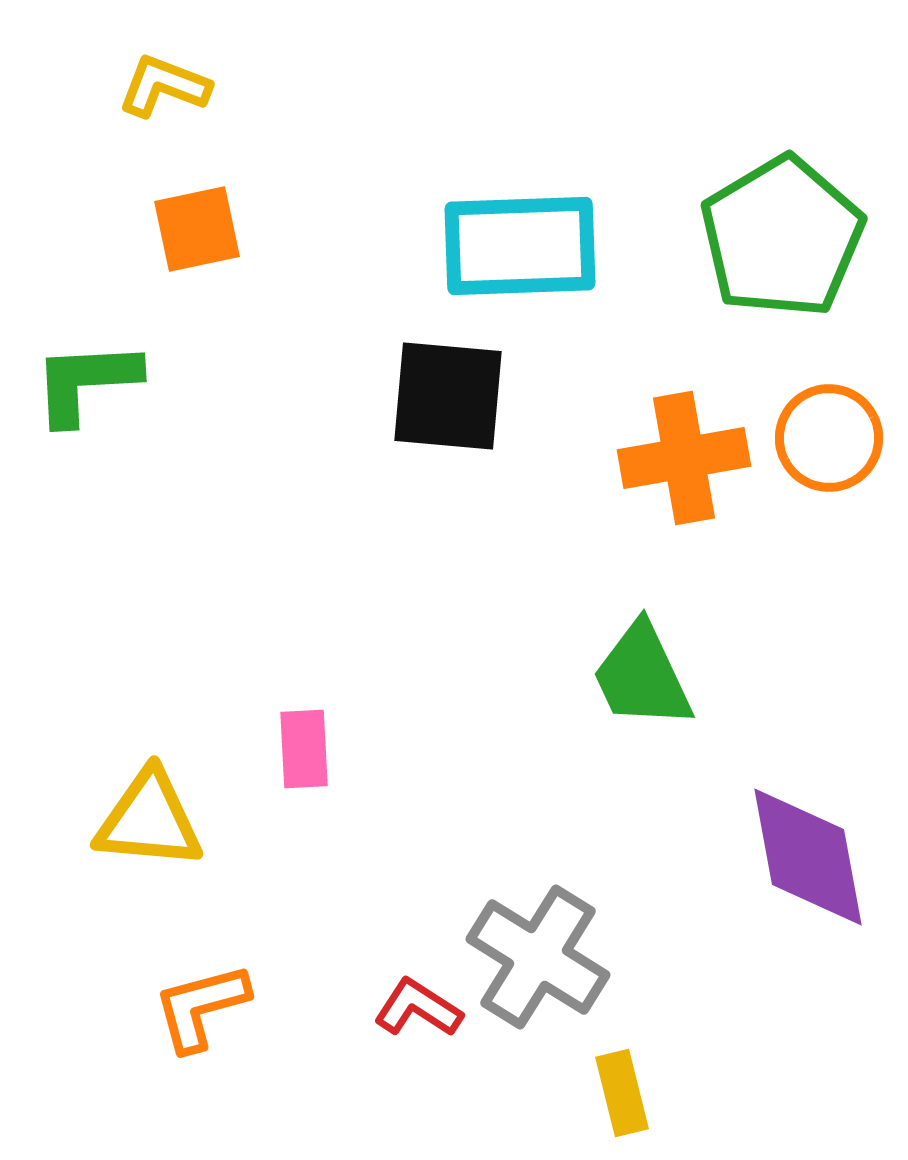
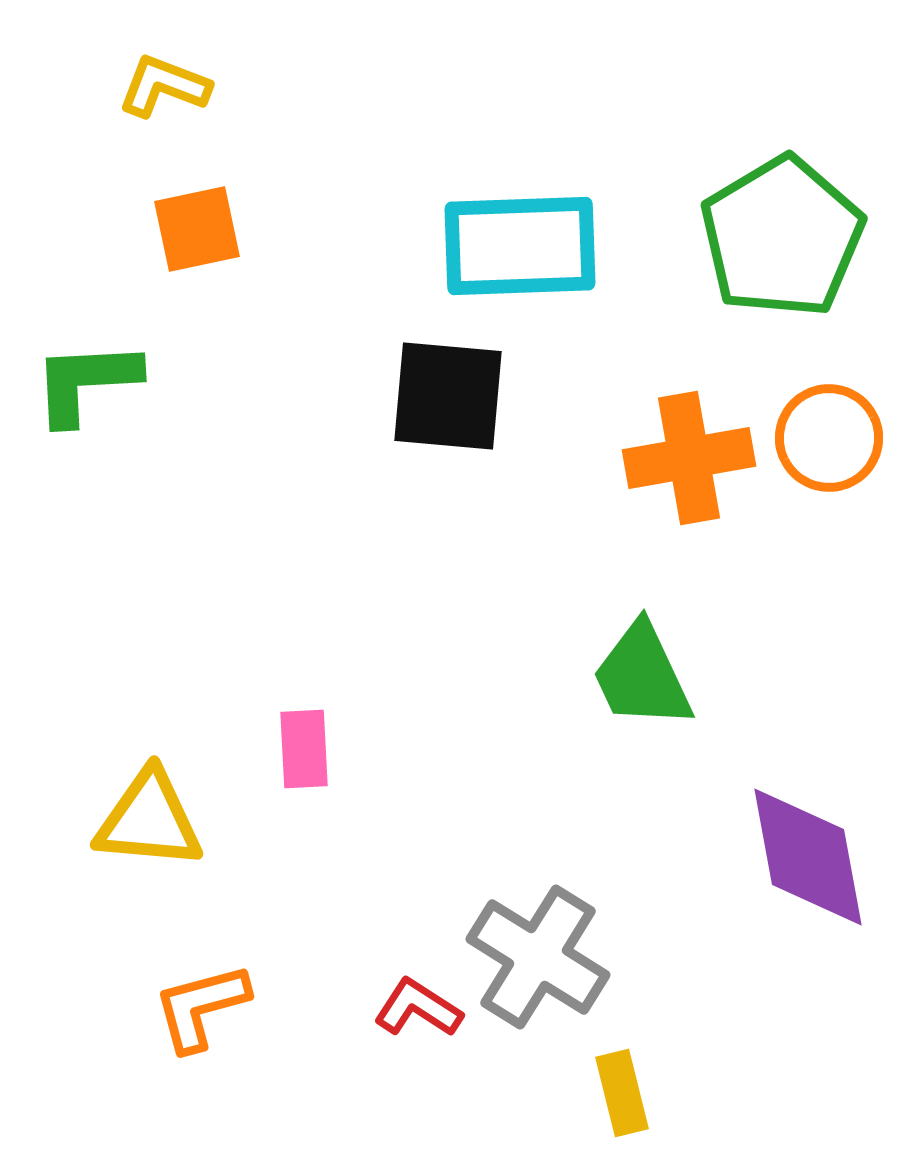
orange cross: moved 5 px right
